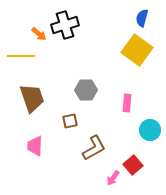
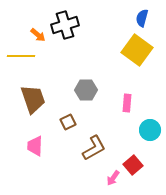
orange arrow: moved 1 px left, 1 px down
brown trapezoid: moved 1 px right, 1 px down
brown square: moved 2 px left, 1 px down; rotated 14 degrees counterclockwise
